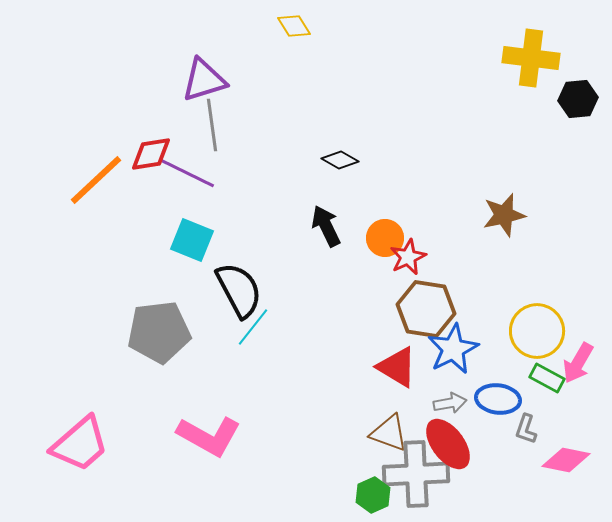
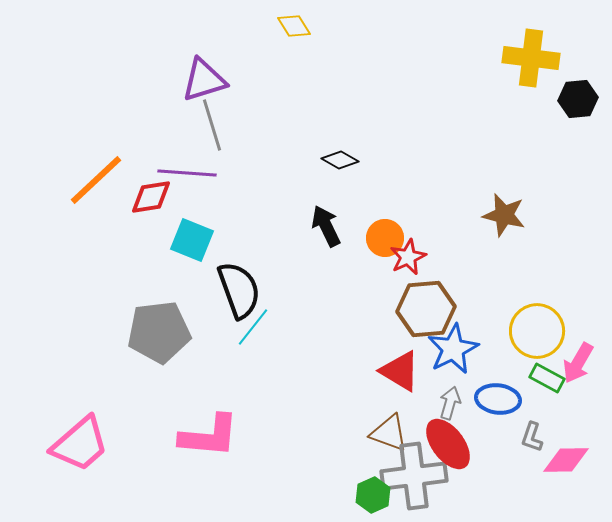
gray line: rotated 9 degrees counterclockwise
red diamond: moved 43 px down
purple line: rotated 22 degrees counterclockwise
brown star: rotated 27 degrees clockwise
black semicircle: rotated 8 degrees clockwise
brown hexagon: rotated 14 degrees counterclockwise
red triangle: moved 3 px right, 4 px down
gray arrow: rotated 64 degrees counterclockwise
gray L-shape: moved 6 px right, 8 px down
pink L-shape: rotated 24 degrees counterclockwise
pink diamond: rotated 12 degrees counterclockwise
gray cross: moved 2 px left, 2 px down; rotated 4 degrees counterclockwise
